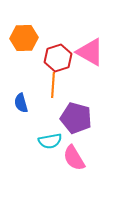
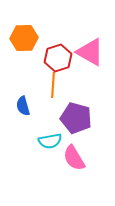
blue semicircle: moved 2 px right, 3 px down
